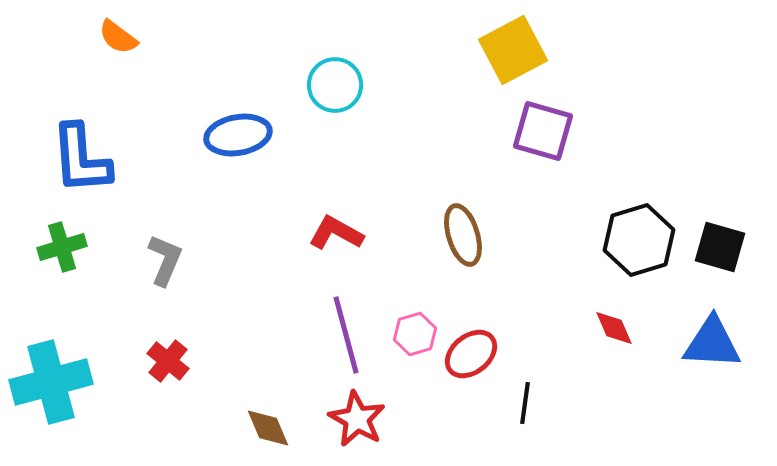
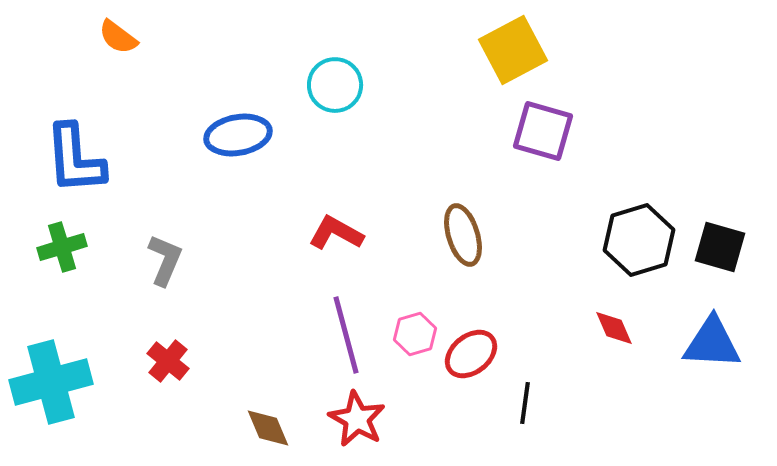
blue L-shape: moved 6 px left
